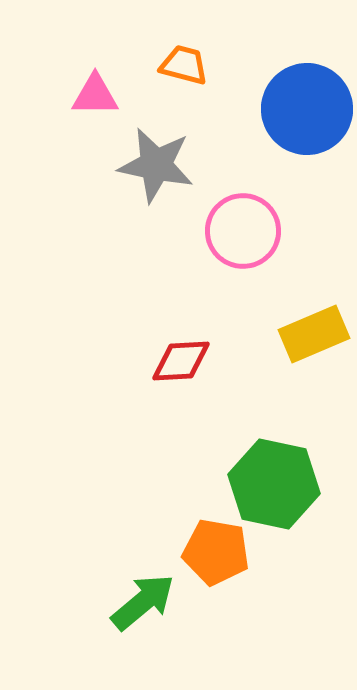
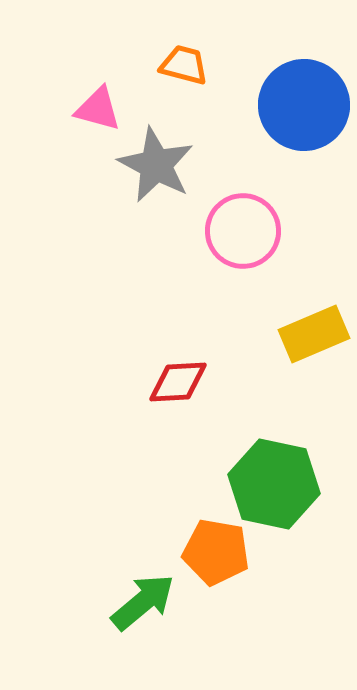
pink triangle: moved 3 px right, 14 px down; rotated 15 degrees clockwise
blue circle: moved 3 px left, 4 px up
gray star: rotated 16 degrees clockwise
red diamond: moved 3 px left, 21 px down
